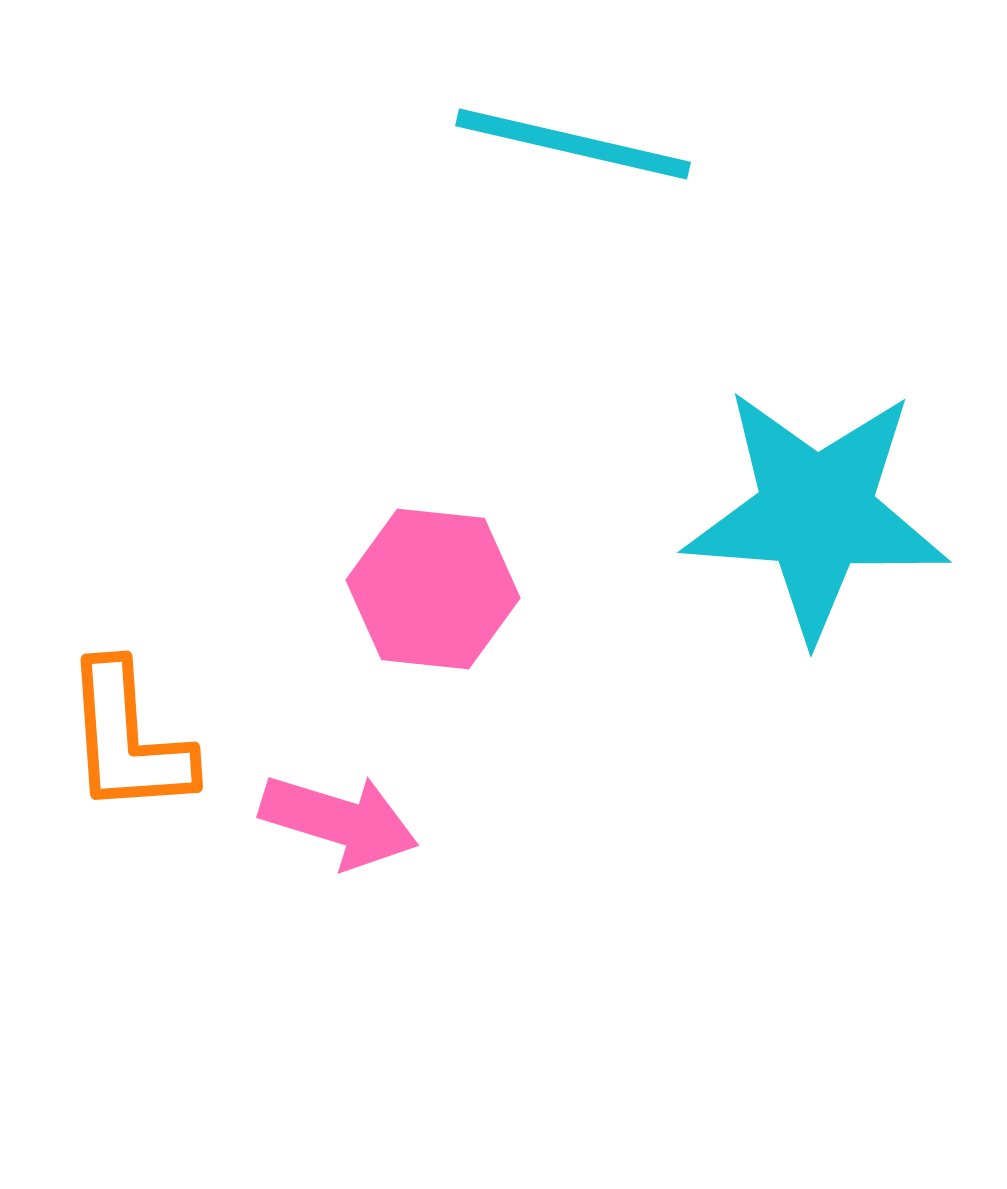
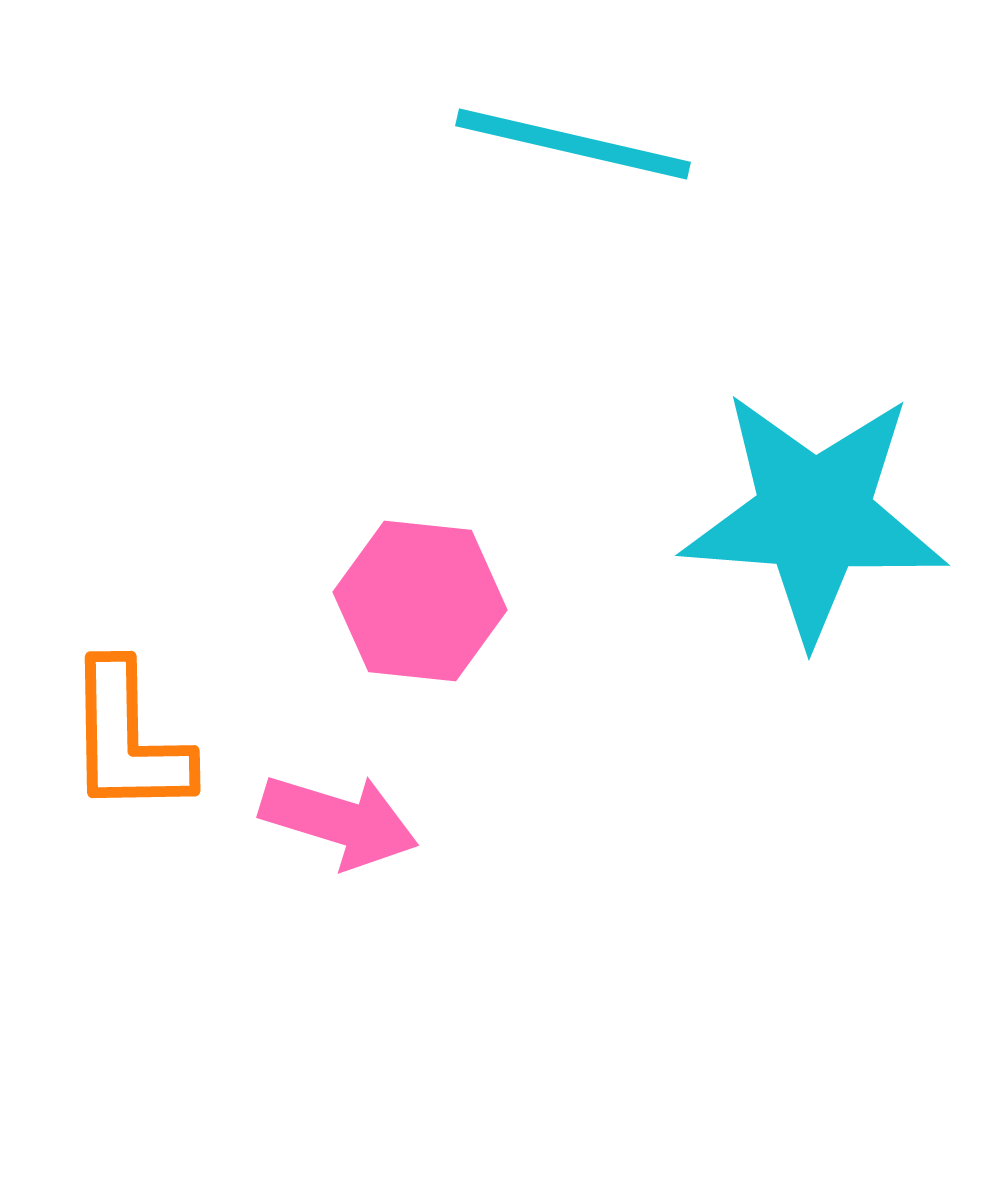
cyan star: moved 2 px left, 3 px down
pink hexagon: moved 13 px left, 12 px down
orange L-shape: rotated 3 degrees clockwise
